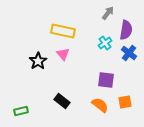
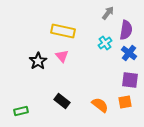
pink triangle: moved 1 px left, 2 px down
purple square: moved 24 px right
